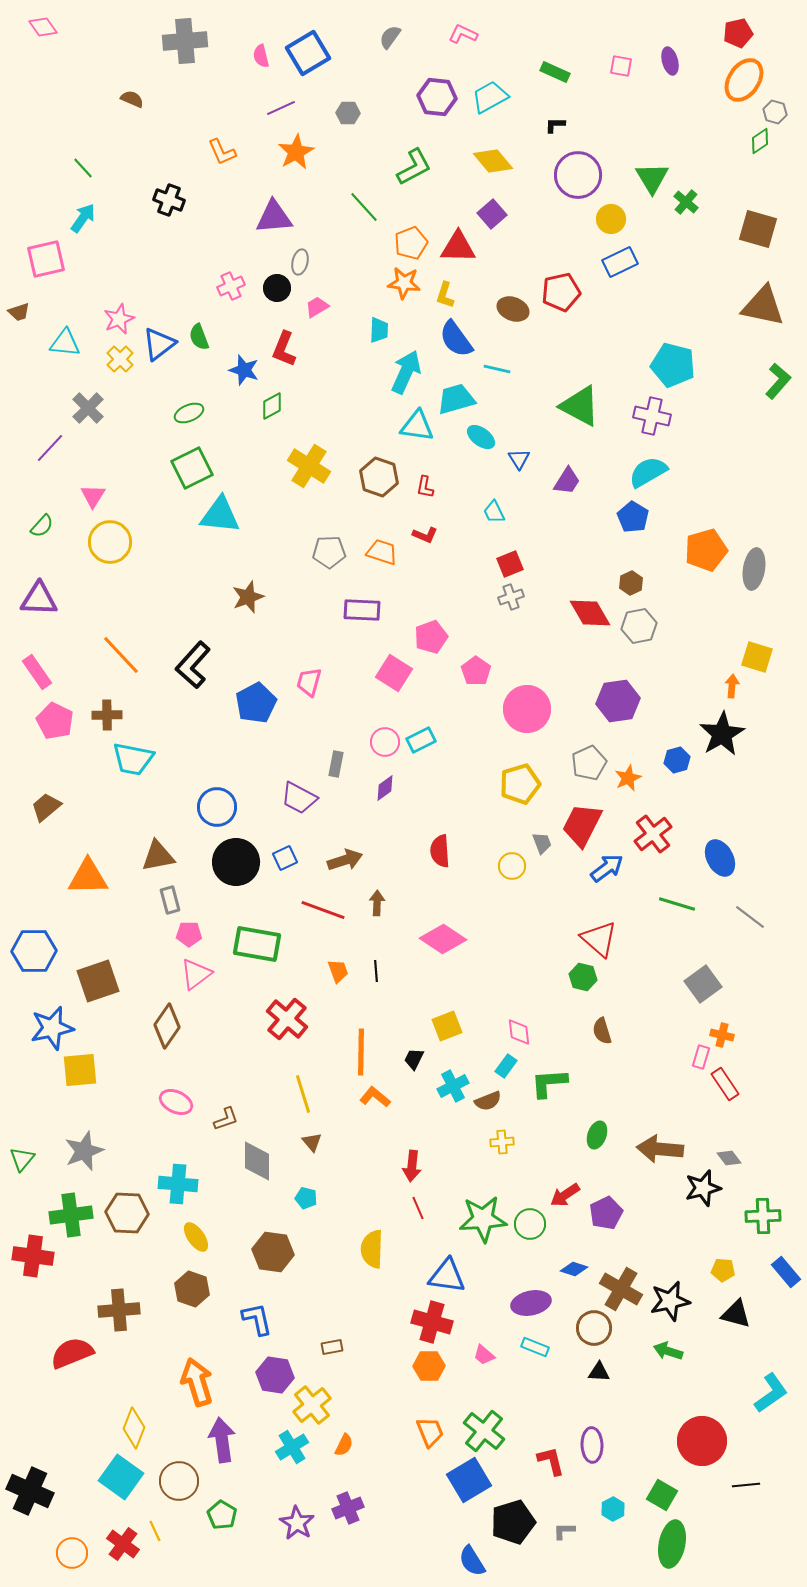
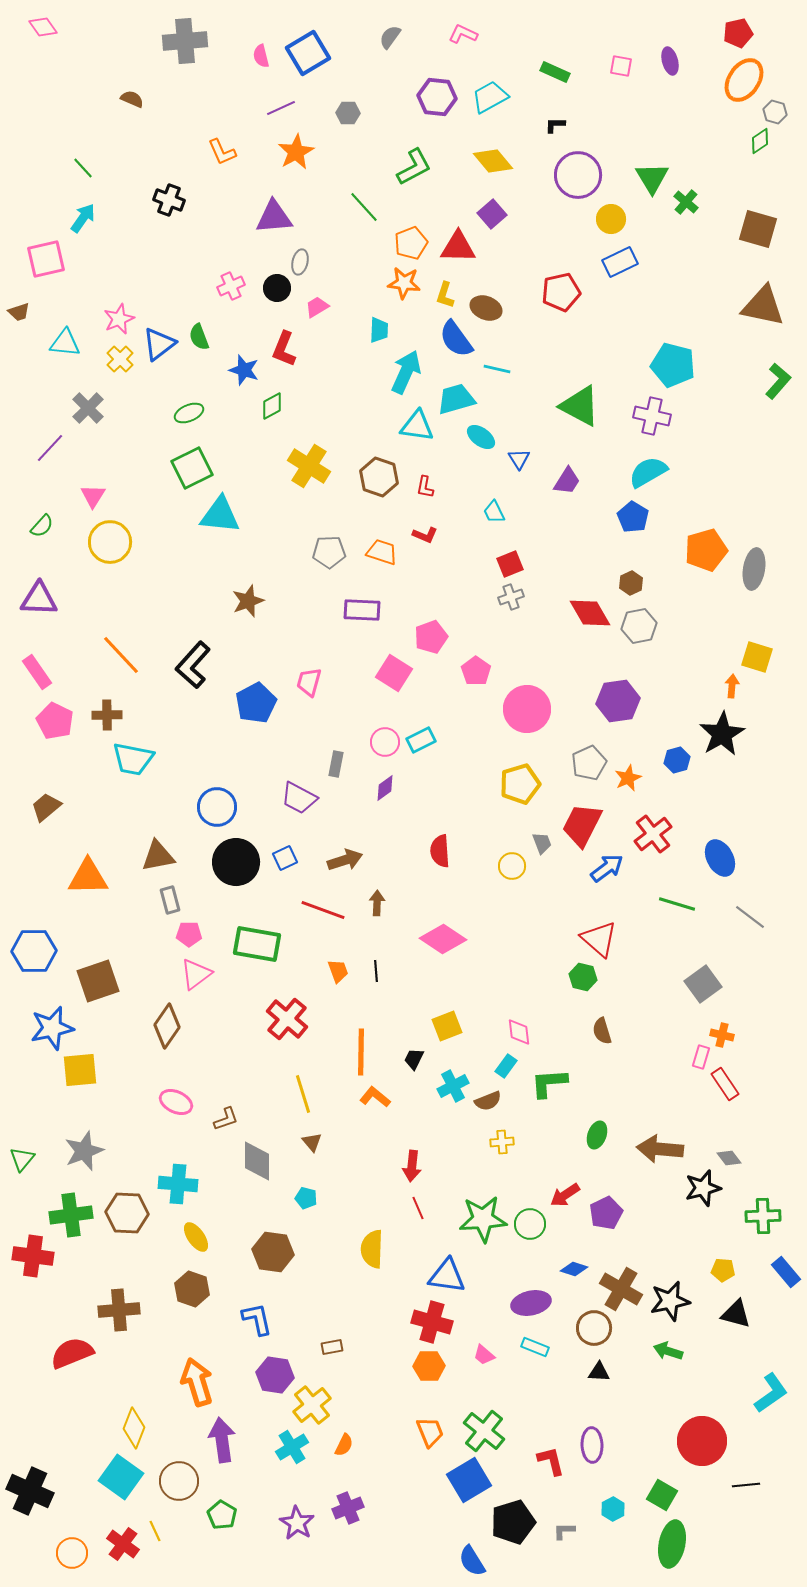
brown ellipse at (513, 309): moved 27 px left, 1 px up
brown star at (248, 597): moved 4 px down
